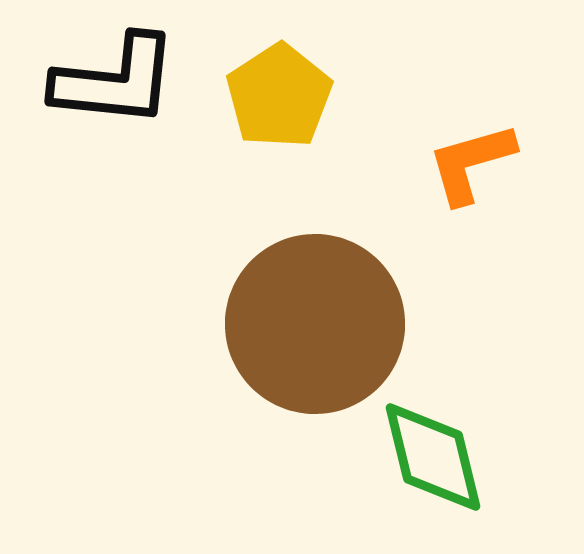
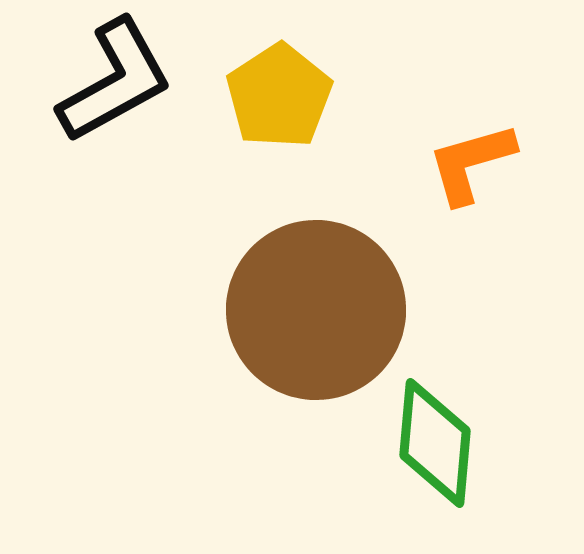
black L-shape: rotated 35 degrees counterclockwise
brown circle: moved 1 px right, 14 px up
green diamond: moved 2 px right, 14 px up; rotated 19 degrees clockwise
